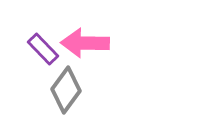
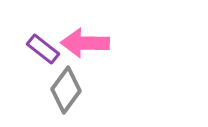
purple rectangle: rotated 8 degrees counterclockwise
